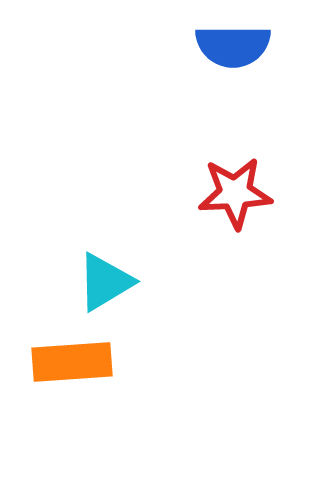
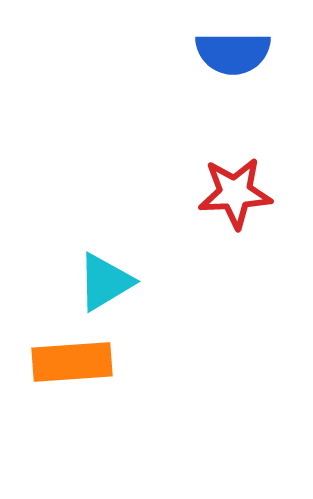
blue semicircle: moved 7 px down
